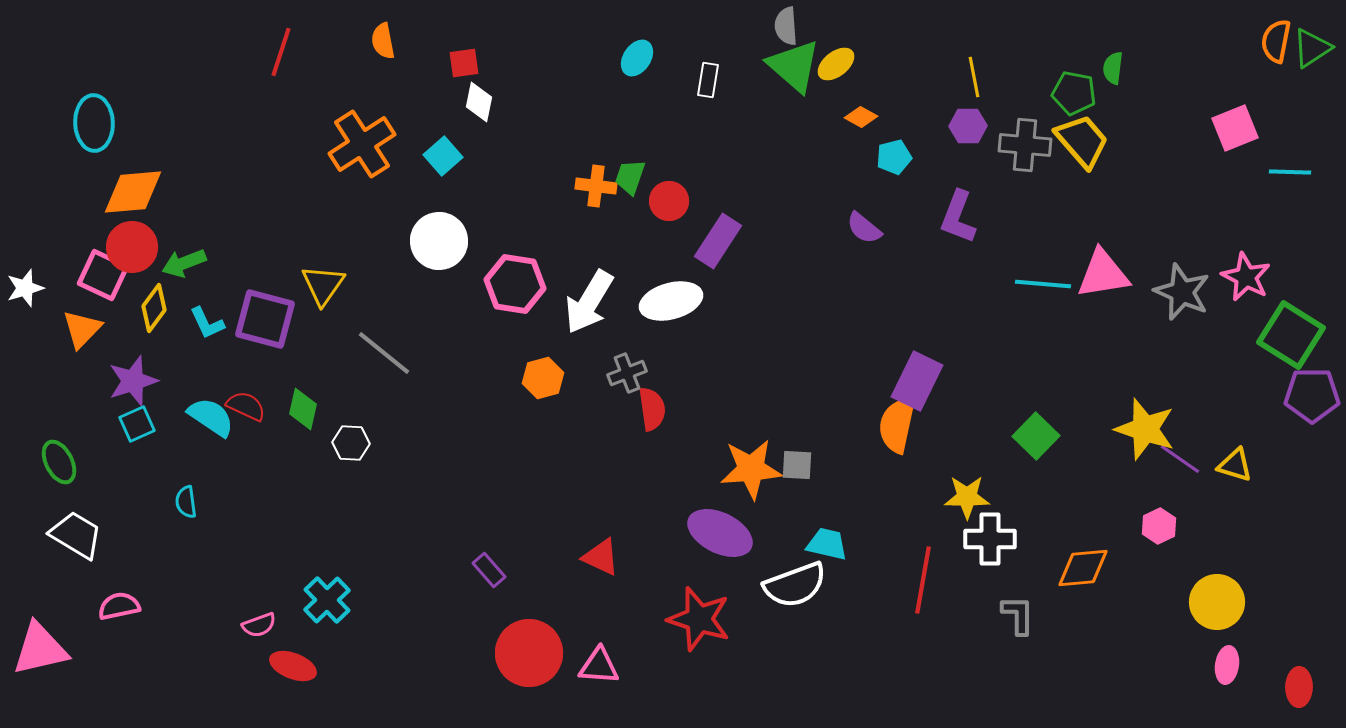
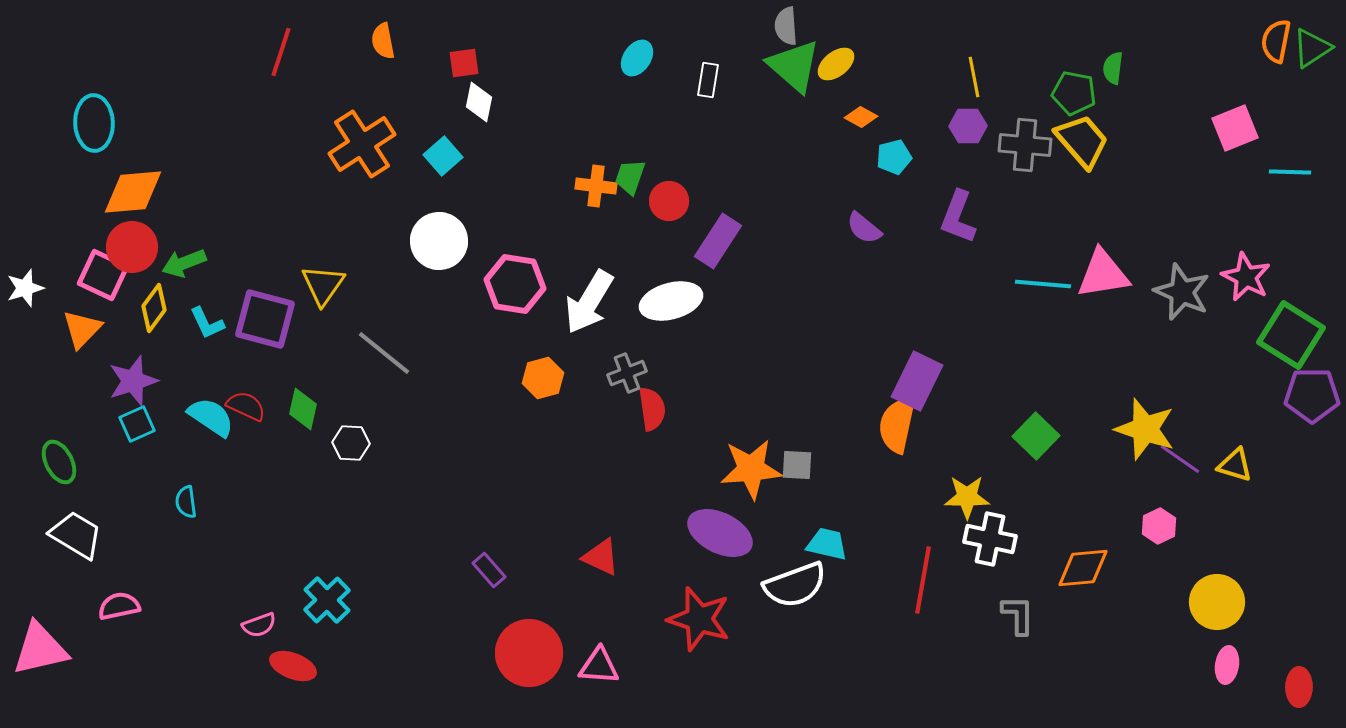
white cross at (990, 539): rotated 12 degrees clockwise
